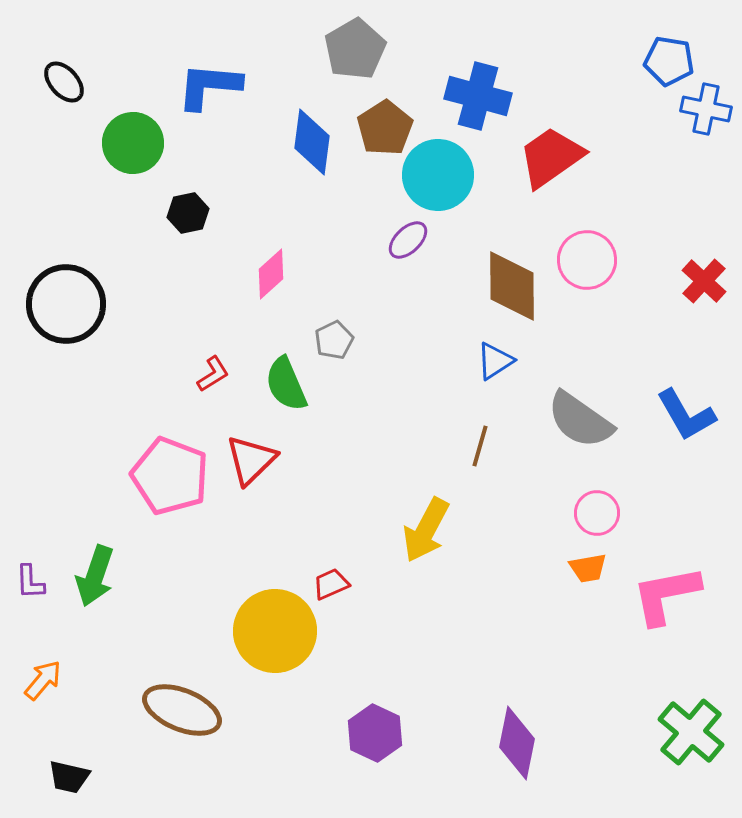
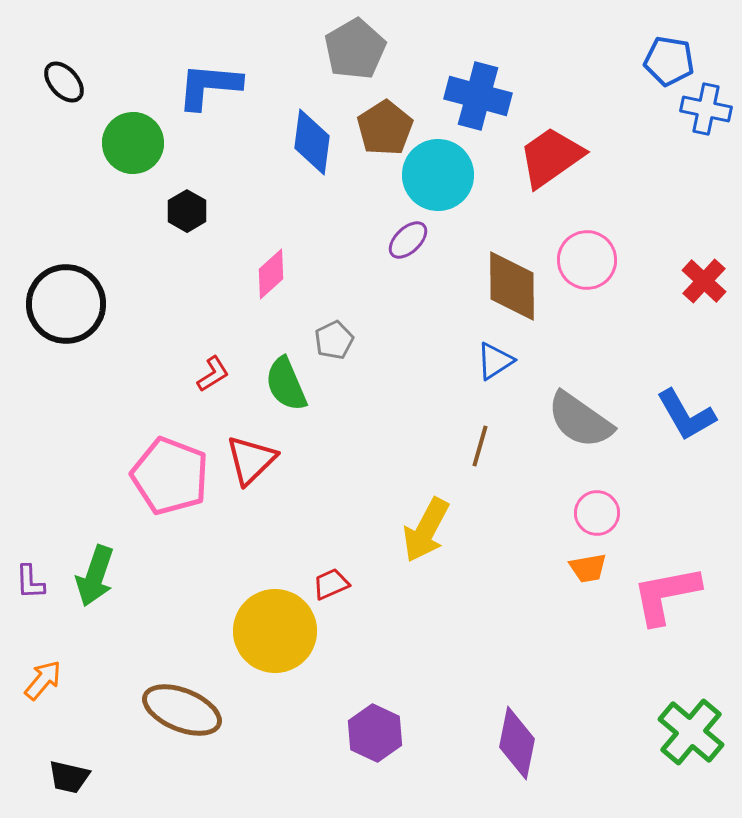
black hexagon at (188, 213): moved 1 px left, 2 px up; rotated 18 degrees counterclockwise
